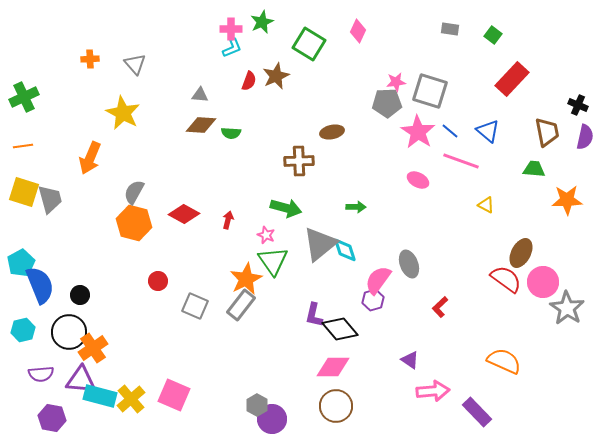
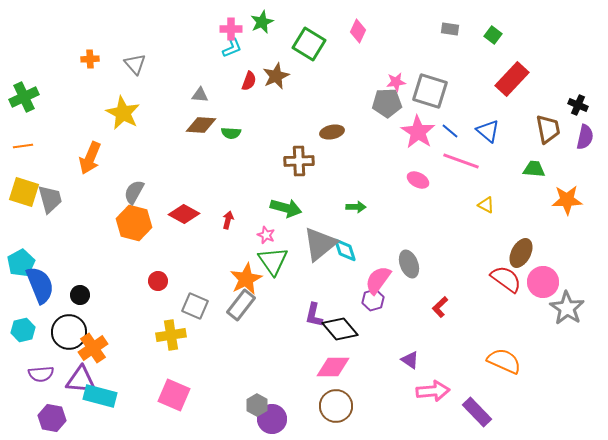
brown trapezoid at (547, 132): moved 1 px right, 3 px up
yellow cross at (131, 399): moved 40 px right, 64 px up; rotated 32 degrees clockwise
